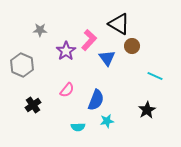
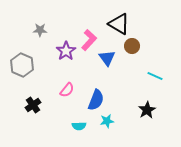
cyan semicircle: moved 1 px right, 1 px up
